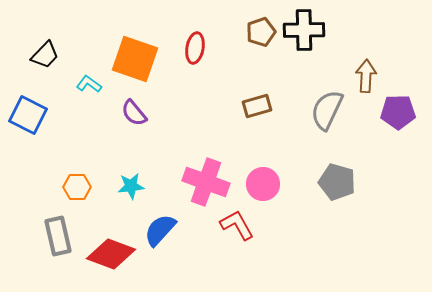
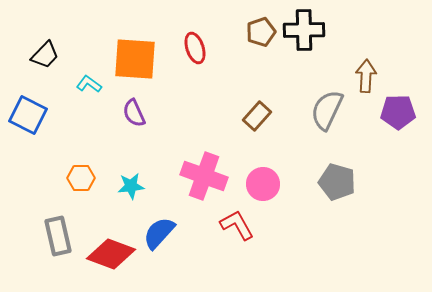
red ellipse: rotated 28 degrees counterclockwise
orange square: rotated 15 degrees counterclockwise
brown rectangle: moved 10 px down; rotated 32 degrees counterclockwise
purple semicircle: rotated 16 degrees clockwise
pink cross: moved 2 px left, 6 px up
orange hexagon: moved 4 px right, 9 px up
blue semicircle: moved 1 px left, 3 px down
